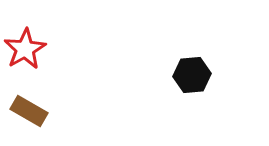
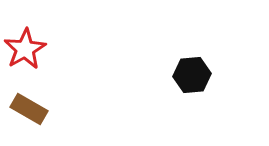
brown rectangle: moved 2 px up
